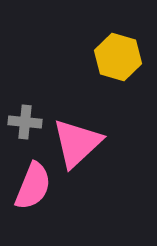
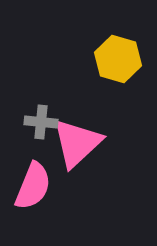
yellow hexagon: moved 2 px down
gray cross: moved 16 px right
